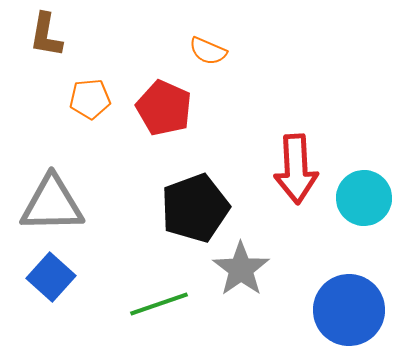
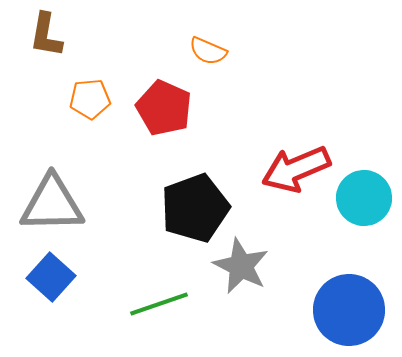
red arrow: rotated 70 degrees clockwise
gray star: moved 3 px up; rotated 10 degrees counterclockwise
